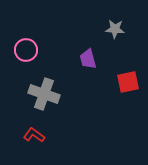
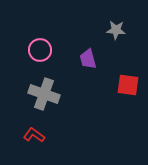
gray star: moved 1 px right, 1 px down
pink circle: moved 14 px right
red square: moved 3 px down; rotated 20 degrees clockwise
